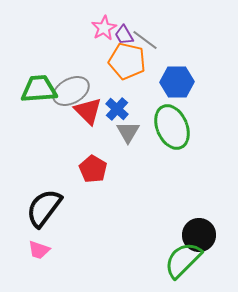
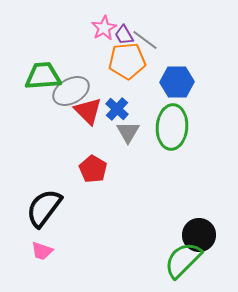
orange pentagon: rotated 18 degrees counterclockwise
green trapezoid: moved 4 px right, 13 px up
green ellipse: rotated 27 degrees clockwise
pink trapezoid: moved 3 px right, 1 px down
